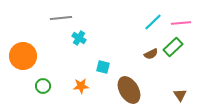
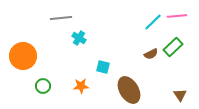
pink line: moved 4 px left, 7 px up
